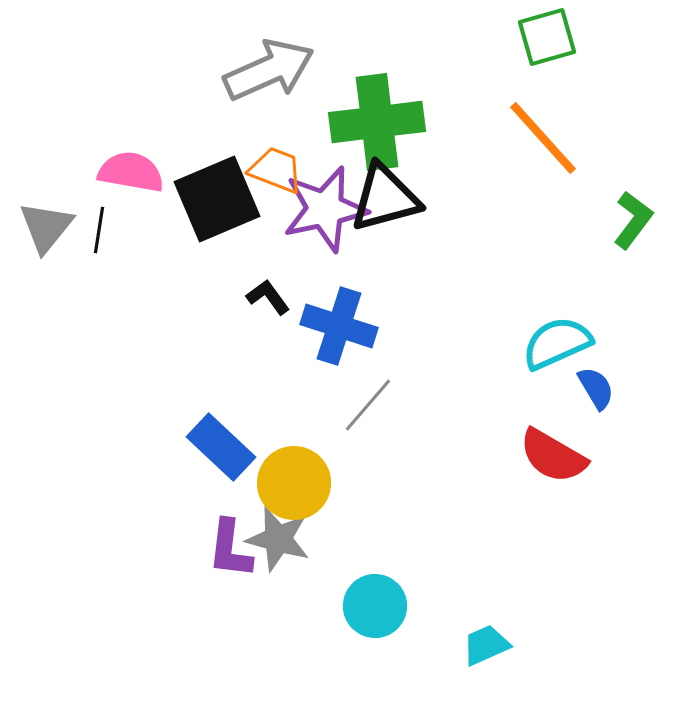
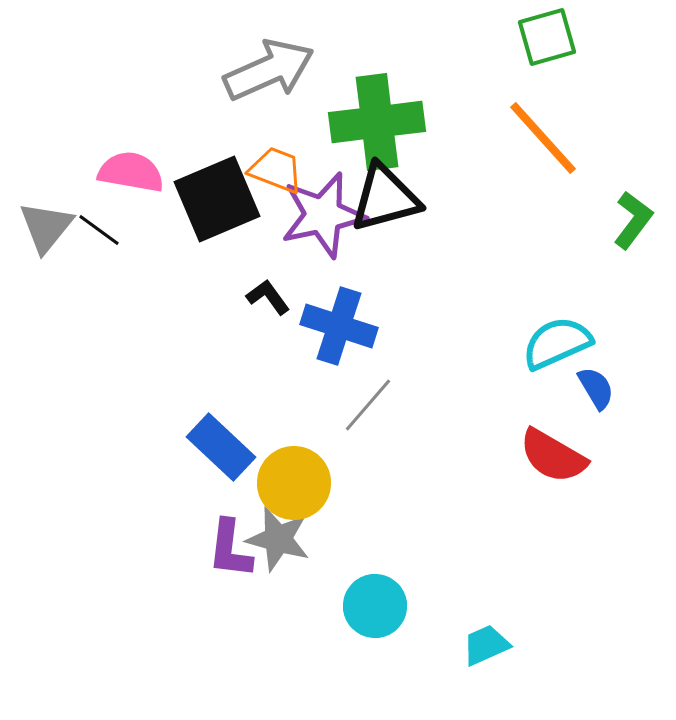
purple star: moved 2 px left, 6 px down
black line: rotated 63 degrees counterclockwise
